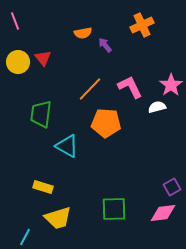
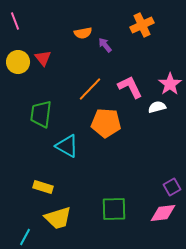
pink star: moved 1 px left, 1 px up
